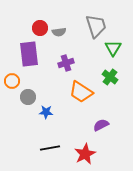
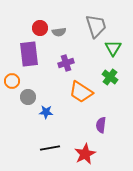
purple semicircle: rotated 56 degrees counterclockwise
